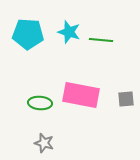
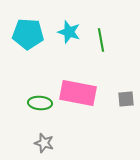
green line: rotated 75 degrees clockwise
pink rectangle: moved 3 px left, 2 px up
